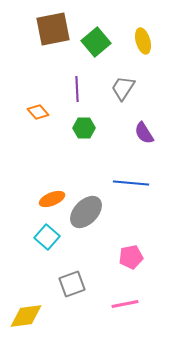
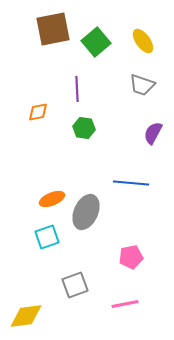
yellow ellipse: rotated 20 degrees counterclockwise
gray trapezoid: moved 19 px right, 3 px up; rotated 104 degrees counterclockwise
orange diamond: rotated 60 degrees counterclockwise
green hexagon: rotated 10 degrees clockwise
purple semicircle: moved 9 px right; rotated 60 degrees clockwise
gray ellipse: rotated 20 degrees counterclockwise
cyan square: rotated 30 degrees clockwise
gray square: moved 3 px right, 1 px down
